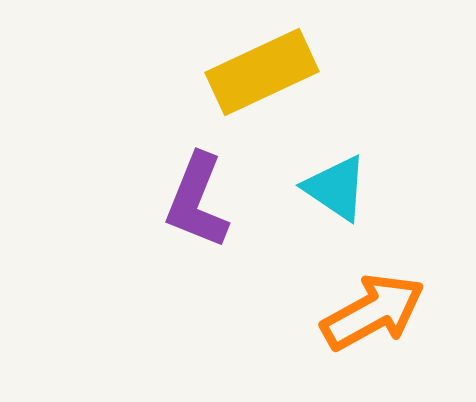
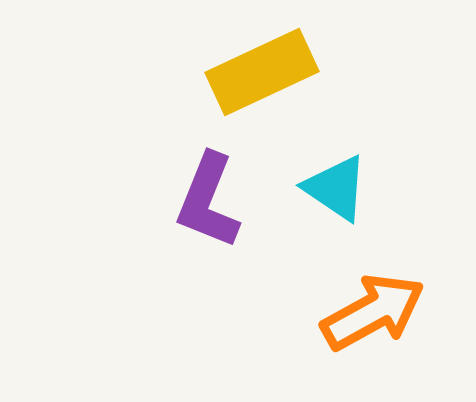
purple L-shape: moved 11 px right
